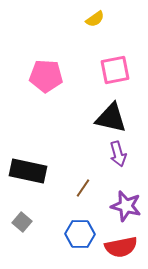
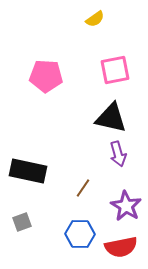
purple star: rotated 16 degrees clockwise
gray square: rotated 30 degrees clockwise
